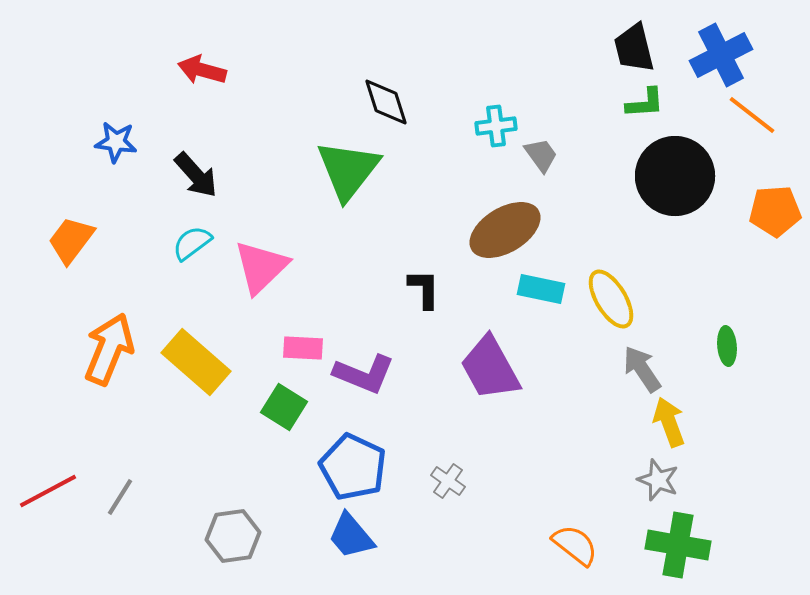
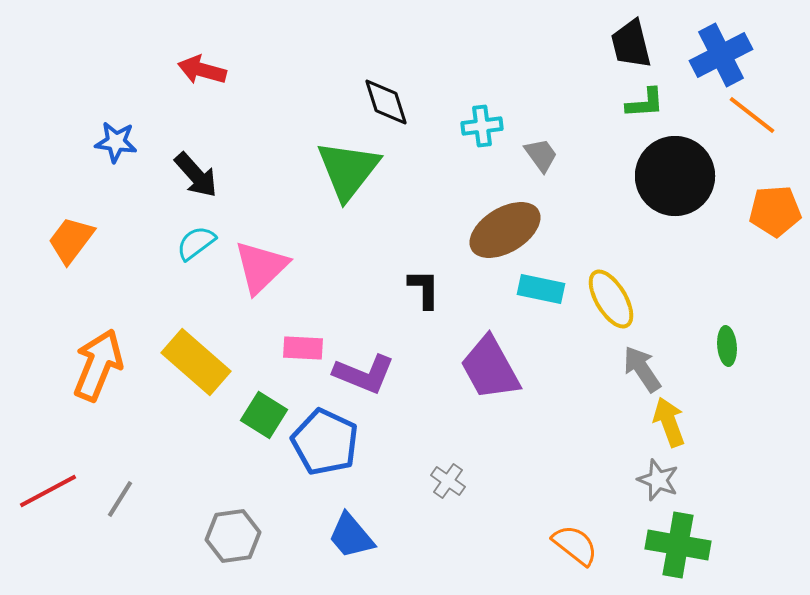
black trapezoid: moved 3 px left, 4 px up
cyan cross: moved 14 px left
cyan semicircle: moved 4 px right
orange arrow: moved 11 px left, 16 px down
green square: moved 20 px left, 8 px down
blue pentagon: moved 28 px left, 25 px up
gray line: moved 2 px down
